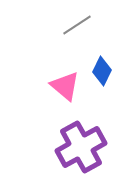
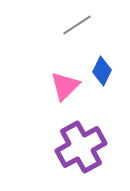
pink triangle: rotated 36 degrees clockwise
